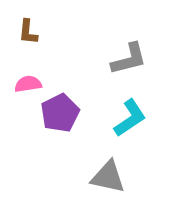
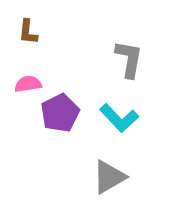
gray L-shape: rotated 66 degrees counterclockwise
cyan L-shape: moved 11 px left; rotated 81 degrees clockwise
gray triangle: moved 1 px right; rotated 42 degrees counterclockwise
